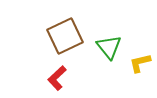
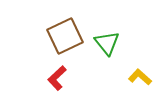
green triangle: moved 2 px left, 4 px up
yellow L-shape: moved 14 px down; rotated 55 degrees clockwise
